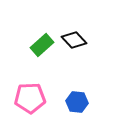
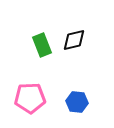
black diamond: rotated 60 degrees counterclockwise
green rectangle: rotated 70 degrees counterclockwise
